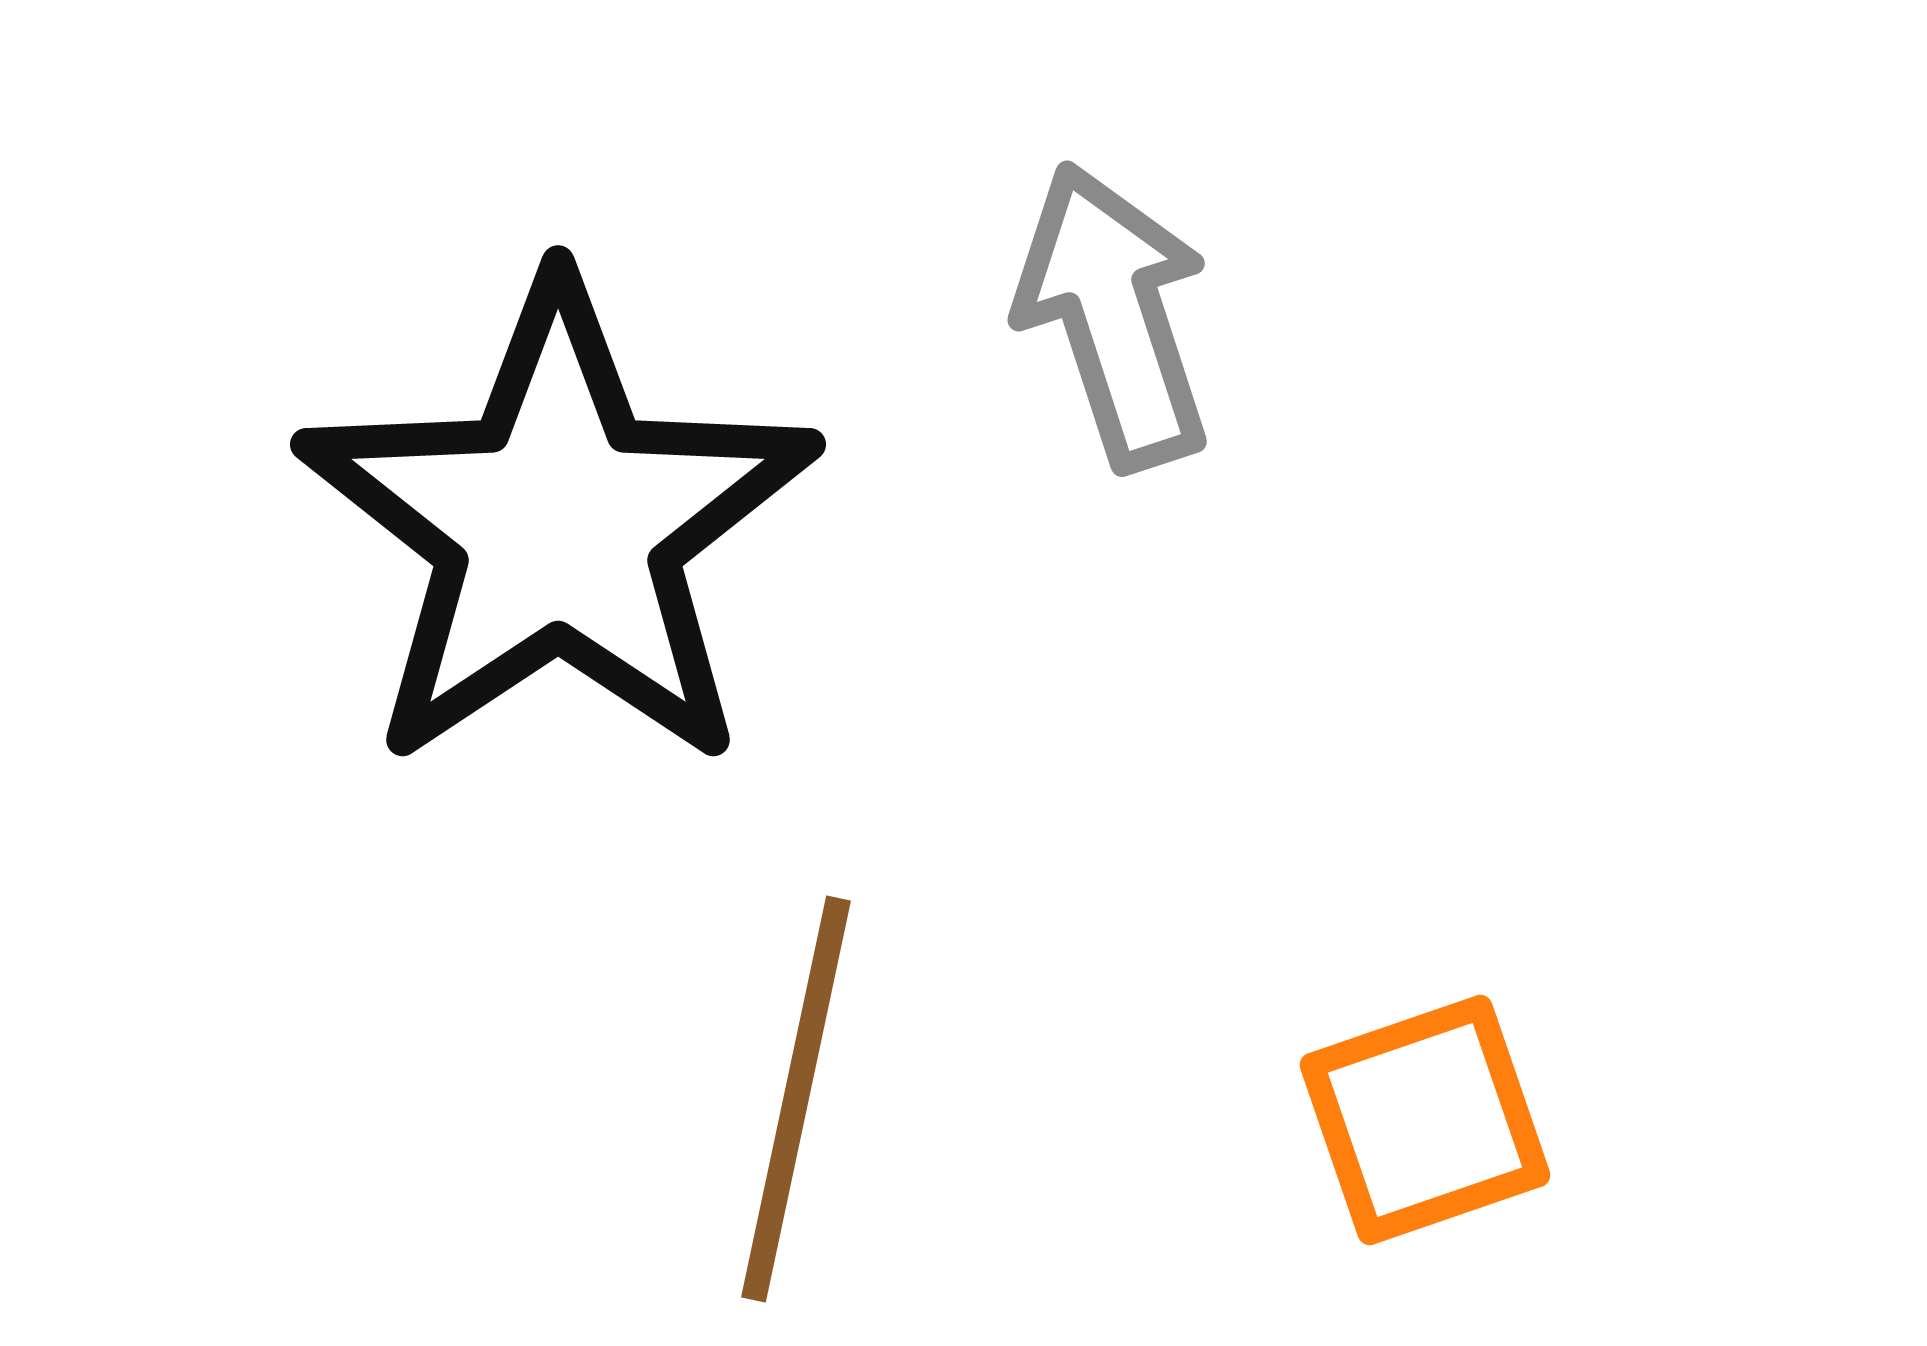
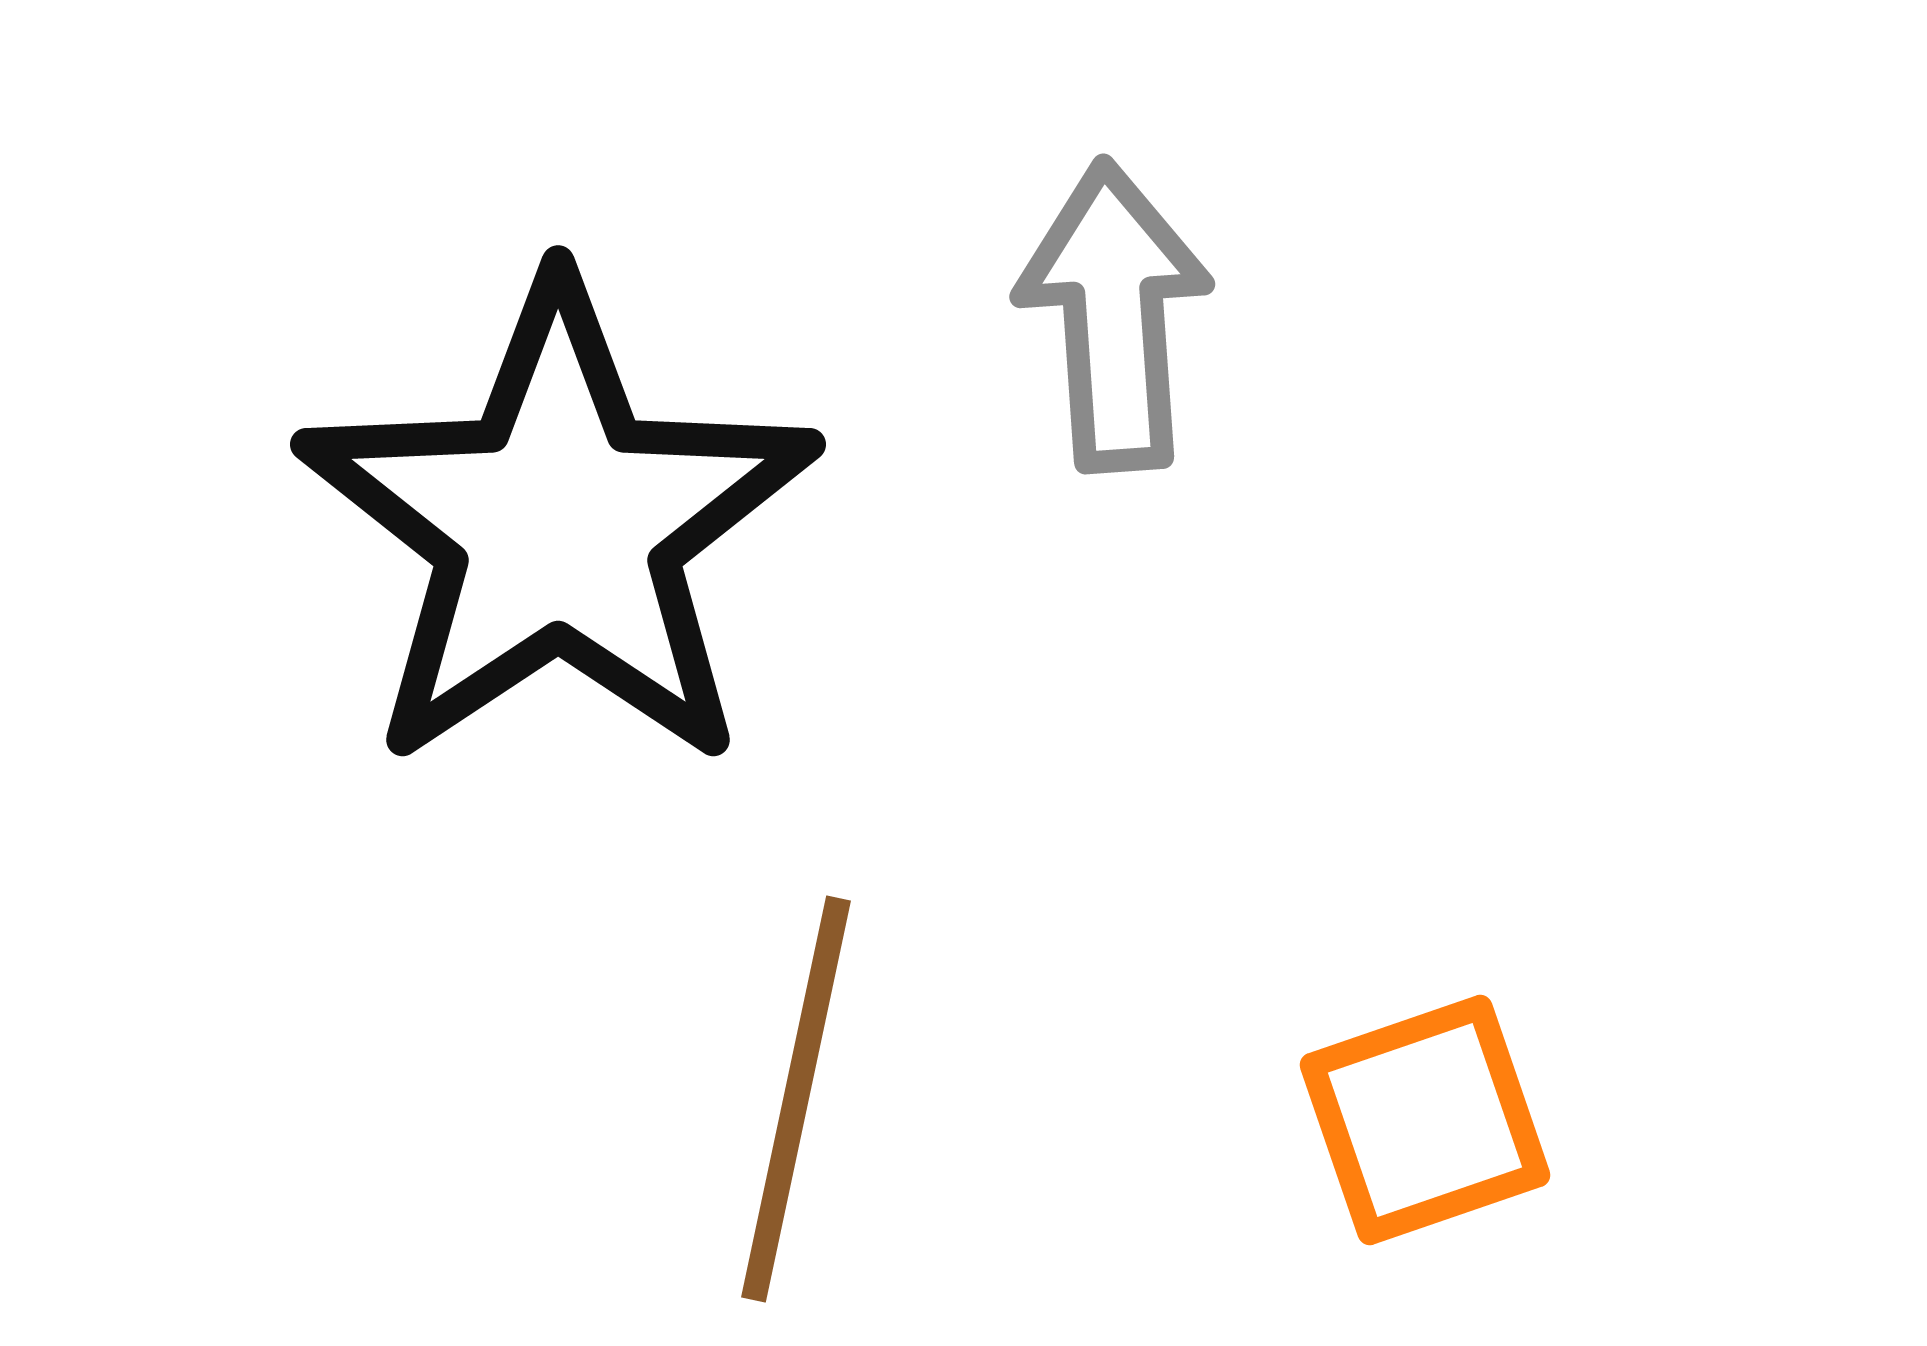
gray arrow: rotated 14 degrees clockwise
